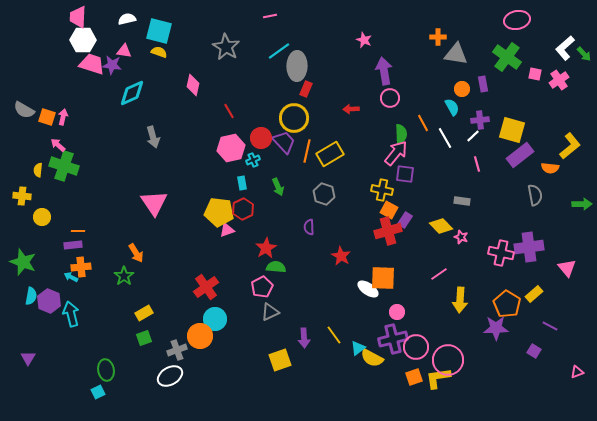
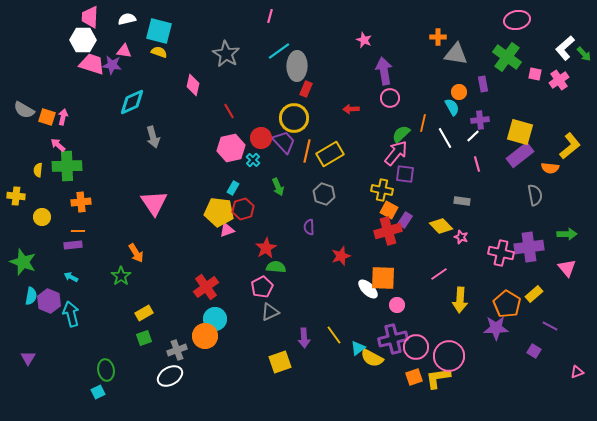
pink line at (270, 16): rotated 64 degrees counterclockwise
pink trapezoid at (78, 17): moved 12 px right
gray star at (226, 47): moved 7 px down
orange circle at (462, 89): moved 3 px left, 3 px down
cyan diamond at (132, 93): moved 9 px down
orange line at (423, 123): rotated 42 degrees clockwise
yellow square at (512, 130): moved 8 px right, 2 px down
green semicircle at (401, 134): rotated 132 degrees counterclockwise
cyan cross at (253, 160): rotated 24 degrees counterclockwise
green cross at (64, 166): moved 3 px right; rotated 20 degrees counterclockwise
cyan rectangle at (242, 183): moved 9 px left, 5 px down; rotated 40 degrees clockwise
yellow cross at (22, 196): moved 6 px left
green arrow at (582, 204): moved 15 px left, 30 px down
red hexagon at (243, 209): rotated 10 degrees clockwise
red star at (341, 256): rotated 24 degrees clockwise
orange cross at (81, 267): moved 65 px up
green star at (124, 276): moved 3 px left
white ellipse at (368, 289): rotated 10 degrees clockwise
pink circle at (397, 312): moved 7 px up
orange circle at (200, 336): moved 5 px right
yellow square at (280, 360): moved 2 px down
pink circle at (448, 360): moved 1 px right, 4 px up
